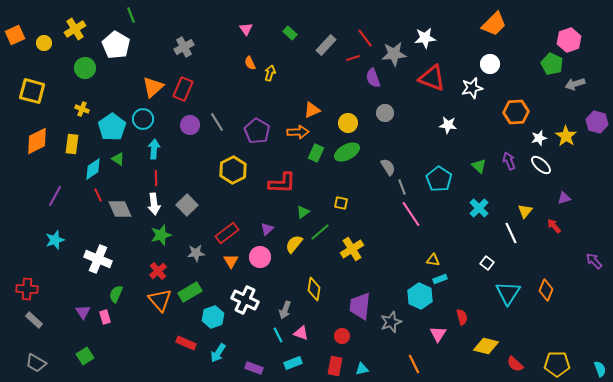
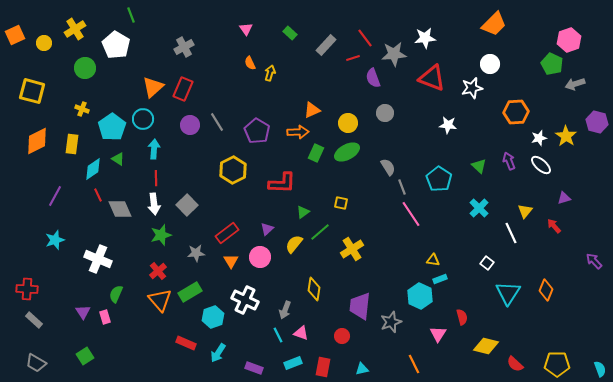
red rectangle at (335, 366): moved 12 px left, 1 px down
